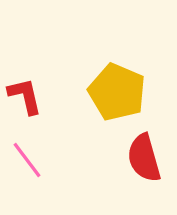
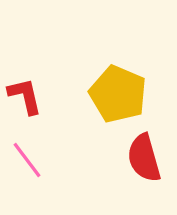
yellow pentagon: moved 1 px right, 2 px down
